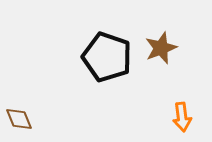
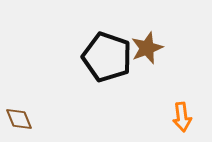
brown star: moved 14 px left
